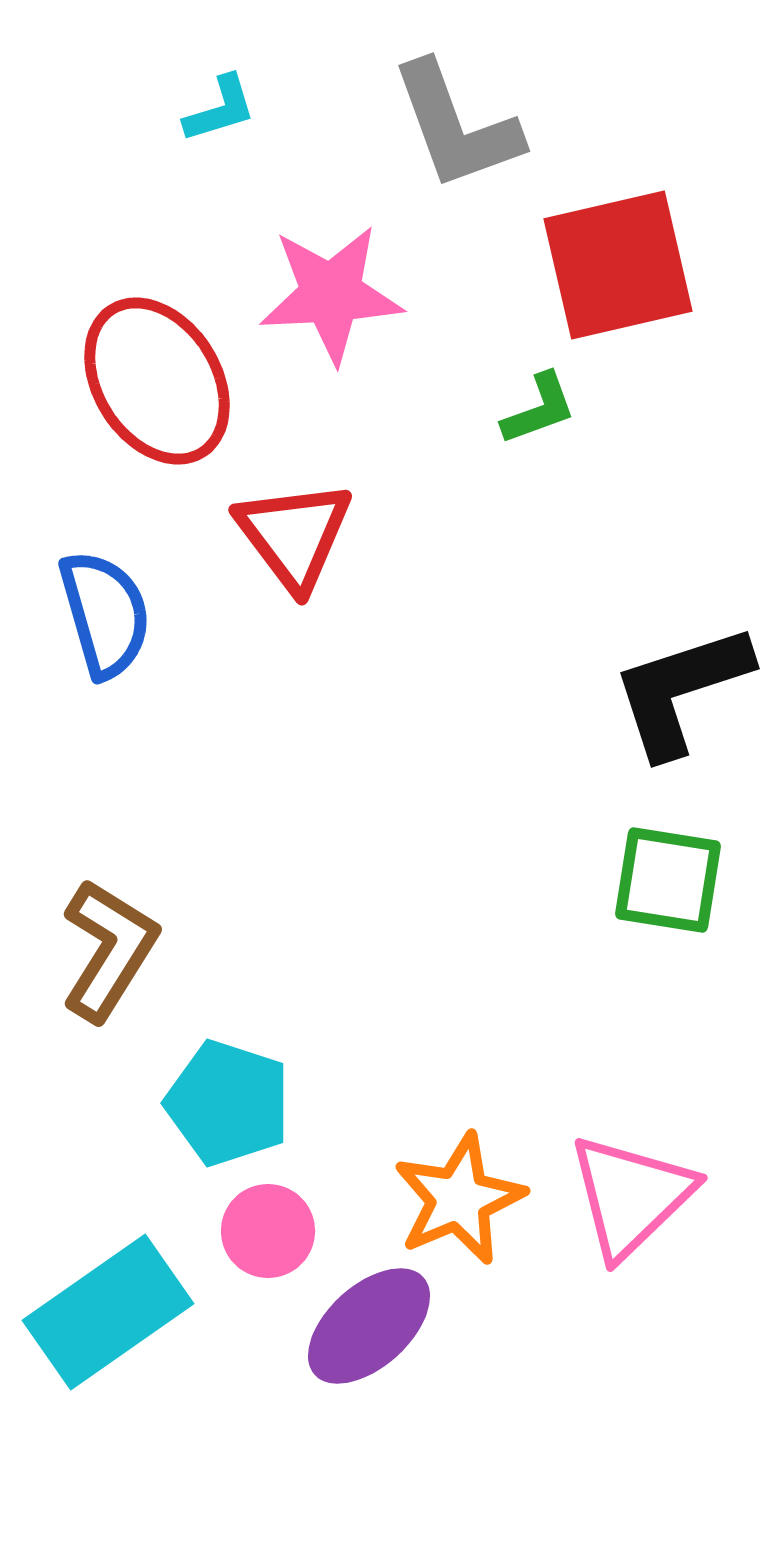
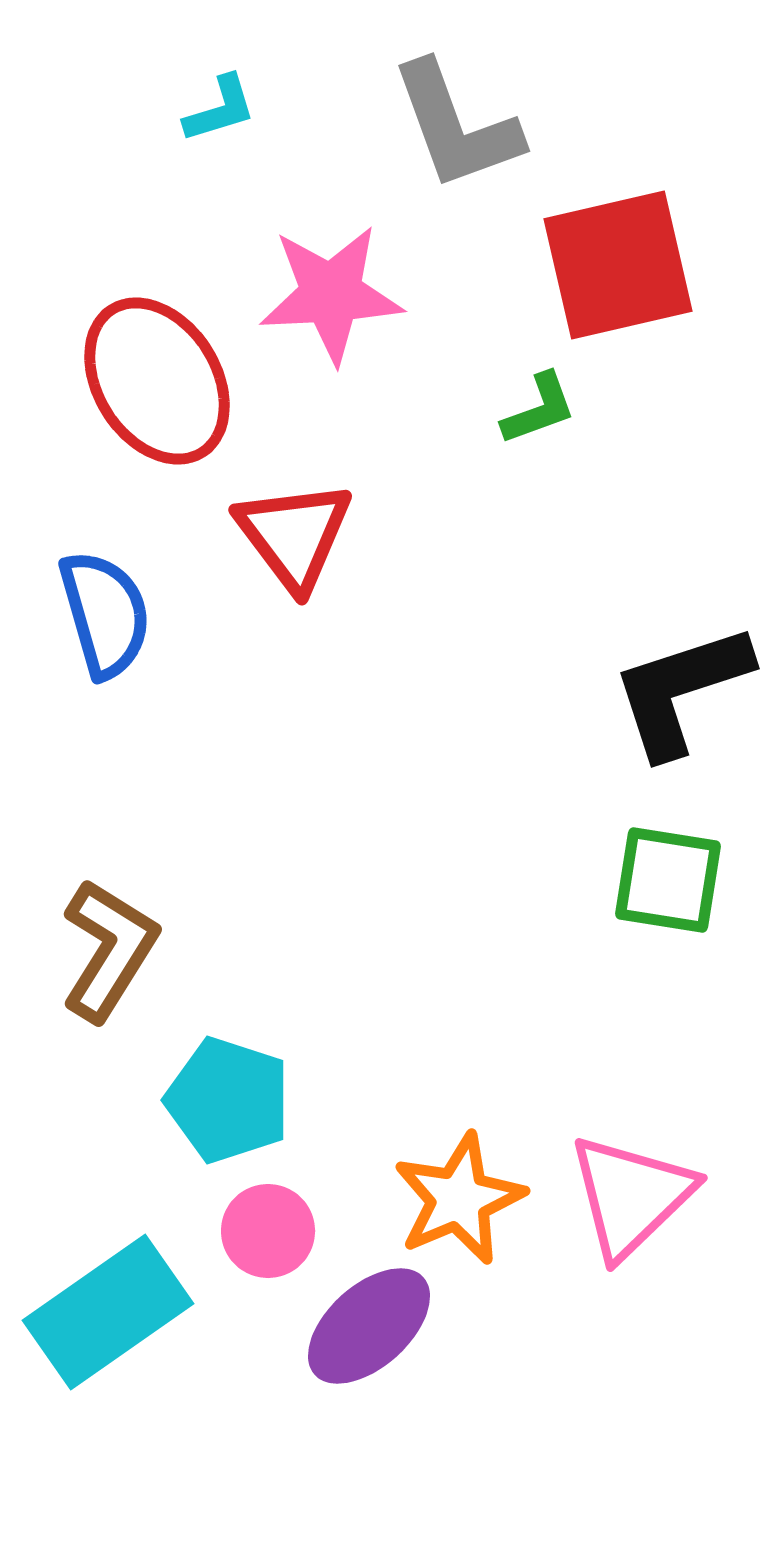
cyan pentagon: moved 3 px up
